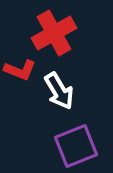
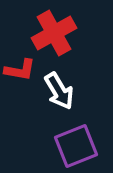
red L-shape: rotated 12 degrees counterclockwise
